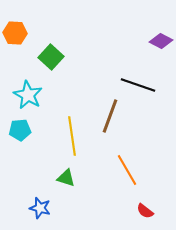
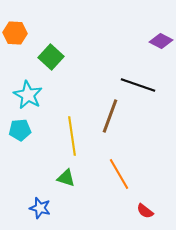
orange line: moved 8 px left, 4 px down
